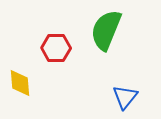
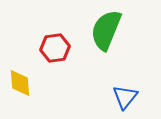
red hexagon: moved 1 px left; rotated 8 degrees counterclockwise
